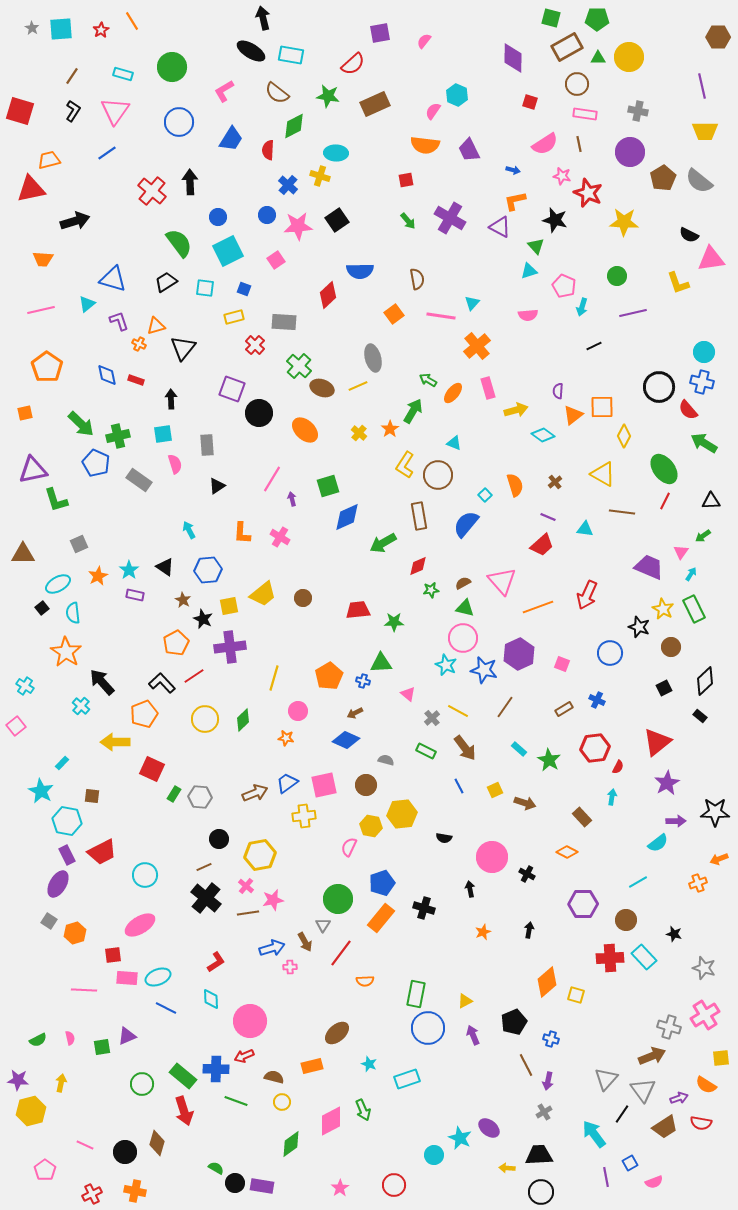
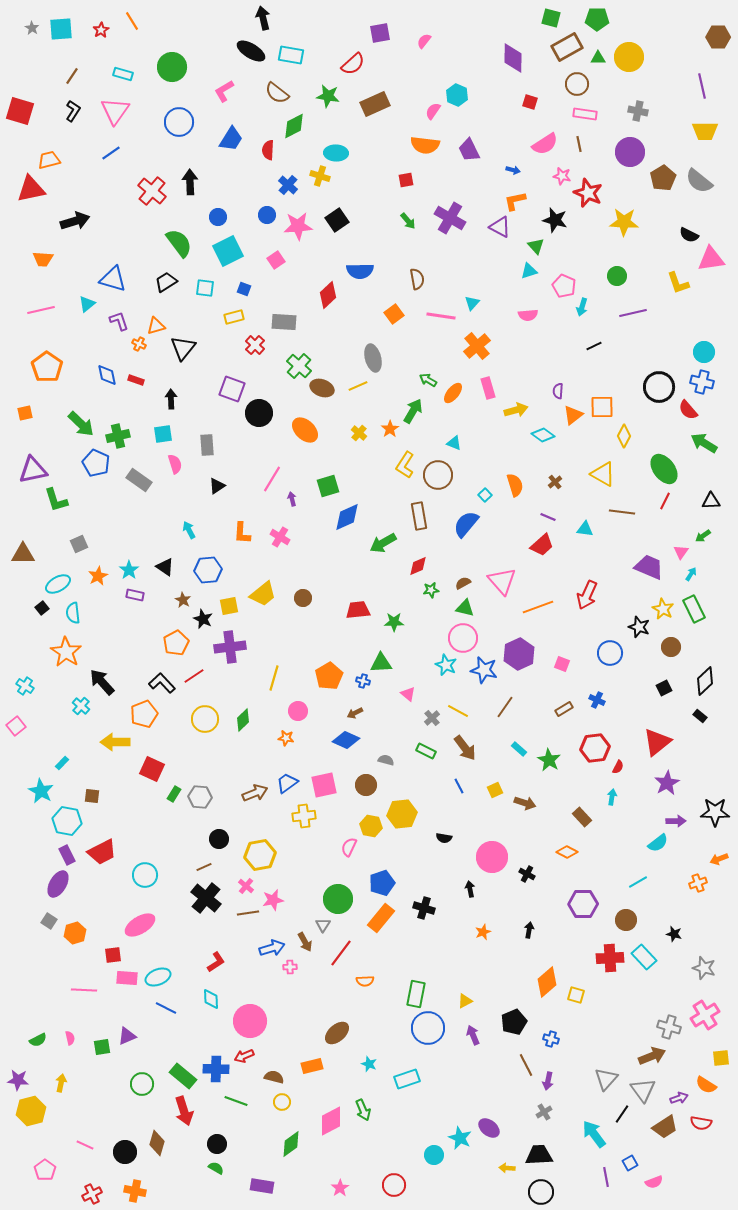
blue line at (107, 153): moved 4 px right
black circle at (235, 1183): moved 18 px left, 39 px up
